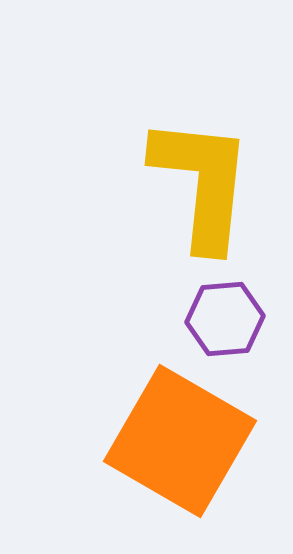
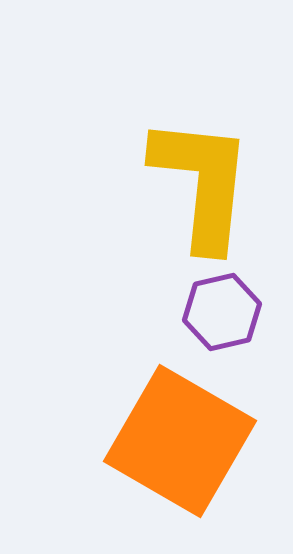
purple hexagon: moved 3 px left, 7 px up; rotated 8 degrees counterclockwise
